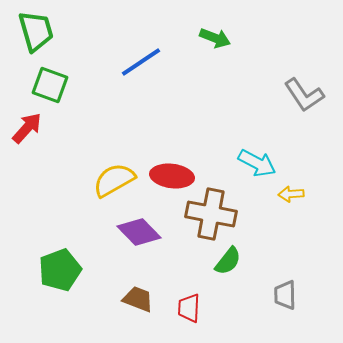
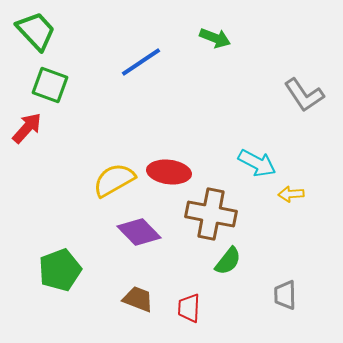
green trapezoid: rotated 27 degrees counterclockwise
red ellipse: moved 3 px left, 4 px up
